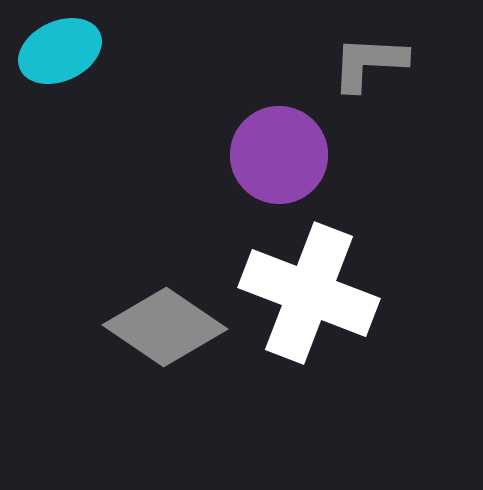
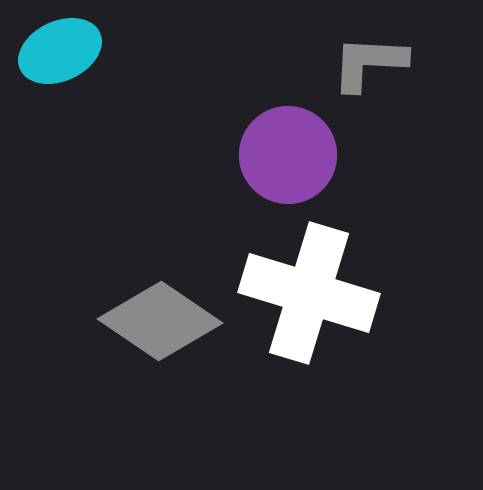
purple circle: moved 9 px right
white cross: rotated 4 degrees counterclockwise
gray diamond: moved 5 px left, 6 px up
